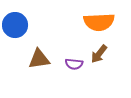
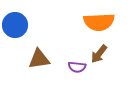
purple semicircle: moved 3 px right, 3 px down
